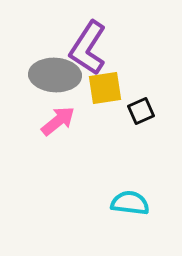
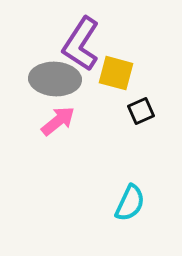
purple L-shape: moved 7 px left, 4 px up
gray ellipse: moved 4 px down
yellow square: moved 11 px right, 15 px up; rotated 24 degrees clockwise
cyan semicircle: rotated 108 degrees clockwise
